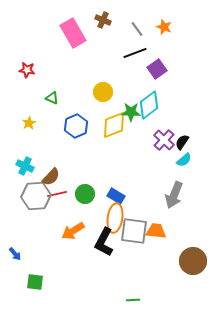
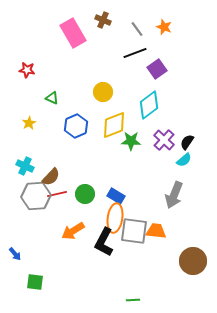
green star: moved 29 px down
black semicircle: moved 5 px right
